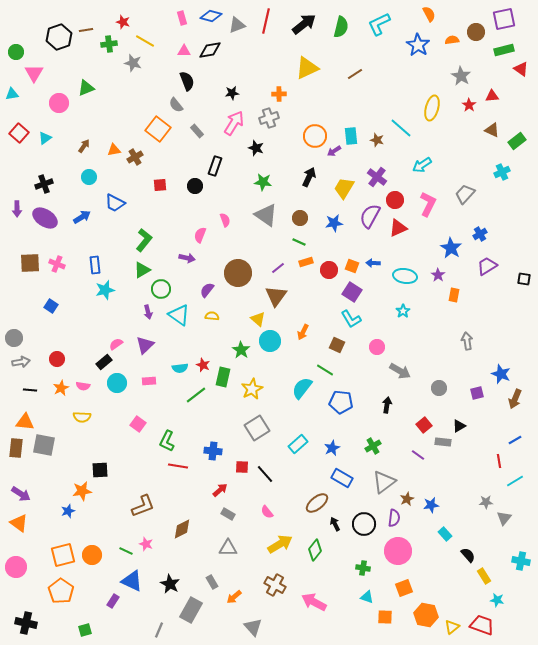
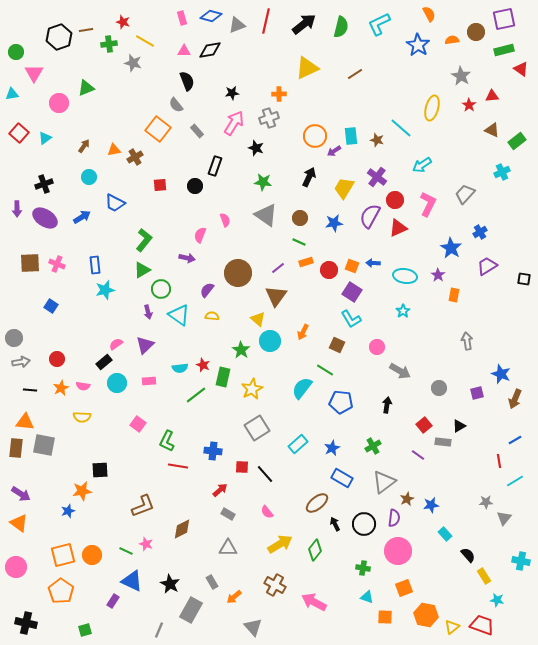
blue cross at (480, 234): moved 2 px up
